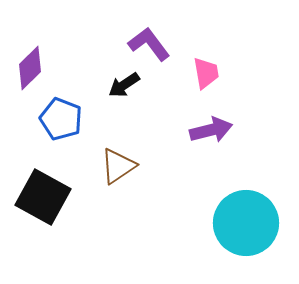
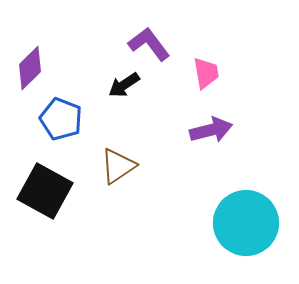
black square: moved 2 px right, 6 px up
